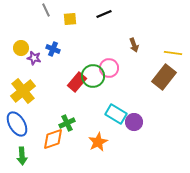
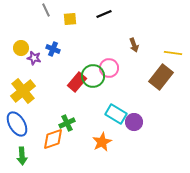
brown rectangle: moved 3 px left
orange star: moved 4 px right
